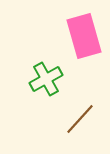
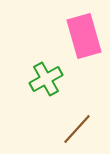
brown line: moved 3 px left, 10 px down
